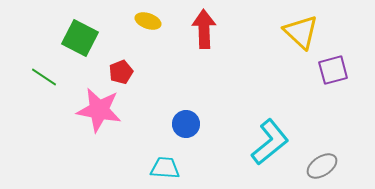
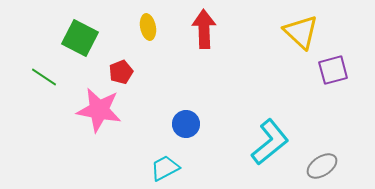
yellow ellipse: moved 6 px down; rotated 60 degrees clockwise
cyan trapezoid: rotated 32 degrees counterclockwise
